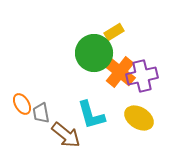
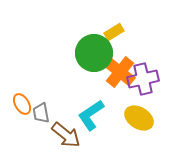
purple cross: moved 1 px right, 3 px down
cyan L-shape: rotated 72 degrees clockwise
